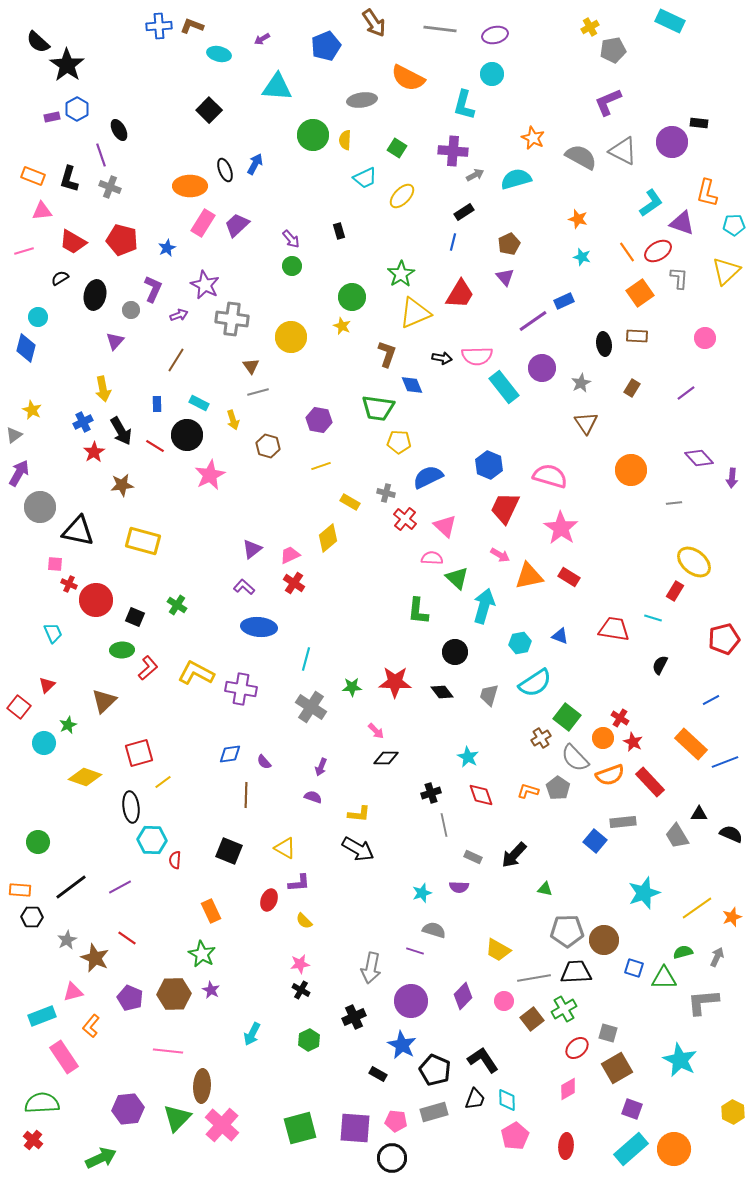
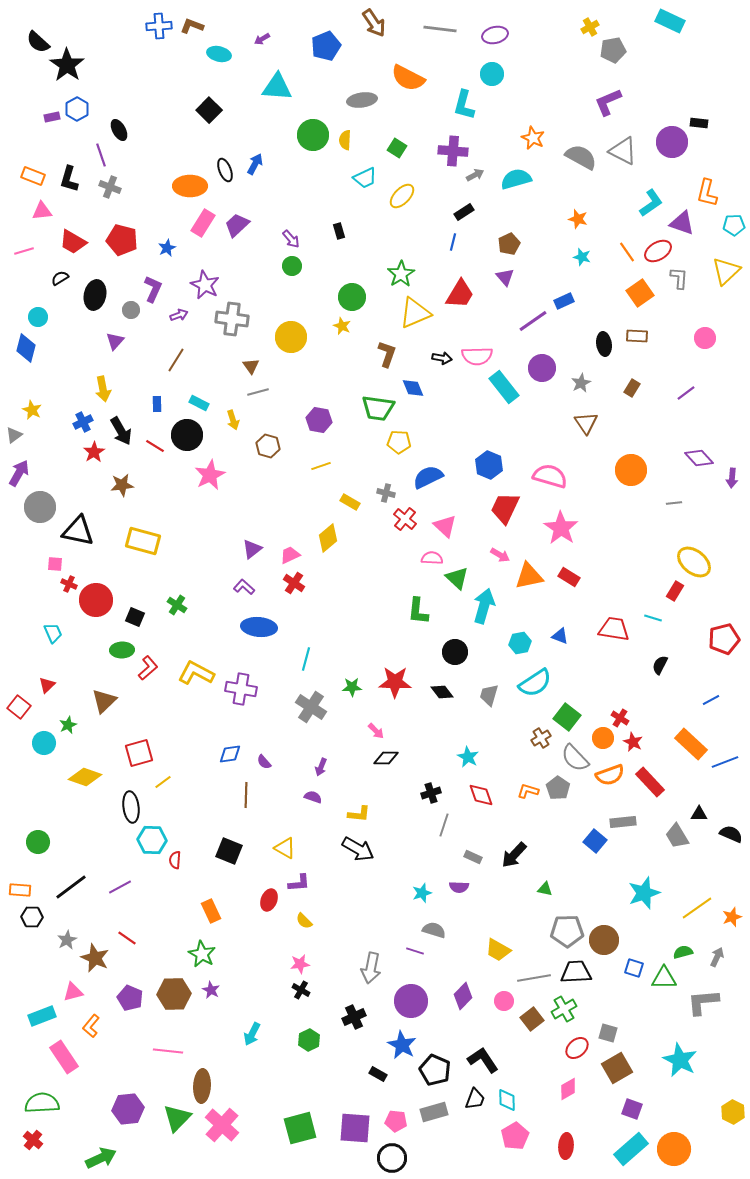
blue diamond at (412, 385): moved 1 px right, 3 px down
gray line at (444, 825): rotated 30 degrees clockwise
